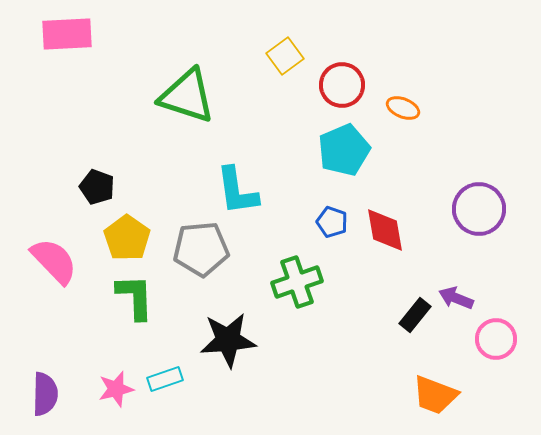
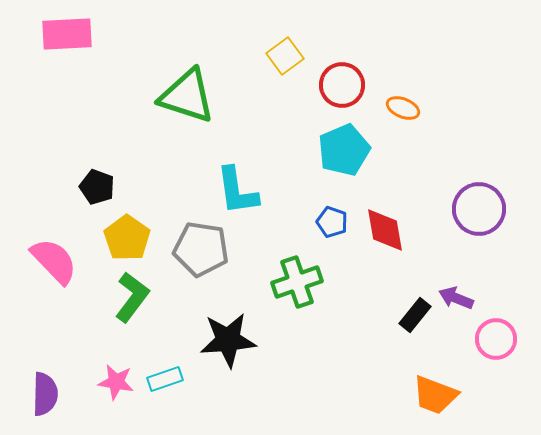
gray pentagon: rotated 14 degrees clockwise
green L-shape: moved 3 px left; rotated 39 degrees clockwise
pink star: moved 7 px up; rotated 24 degrees clockwise
